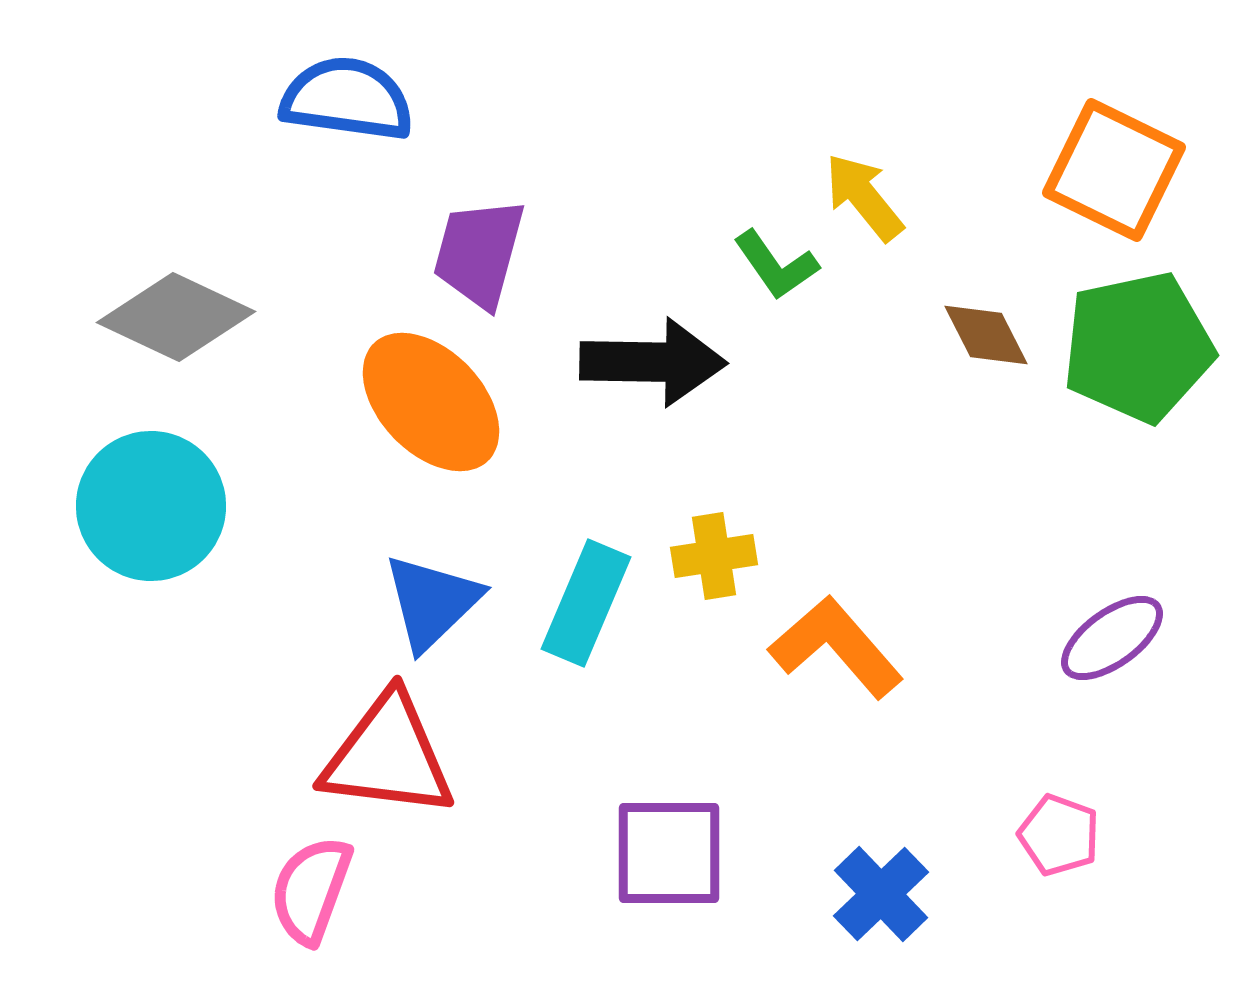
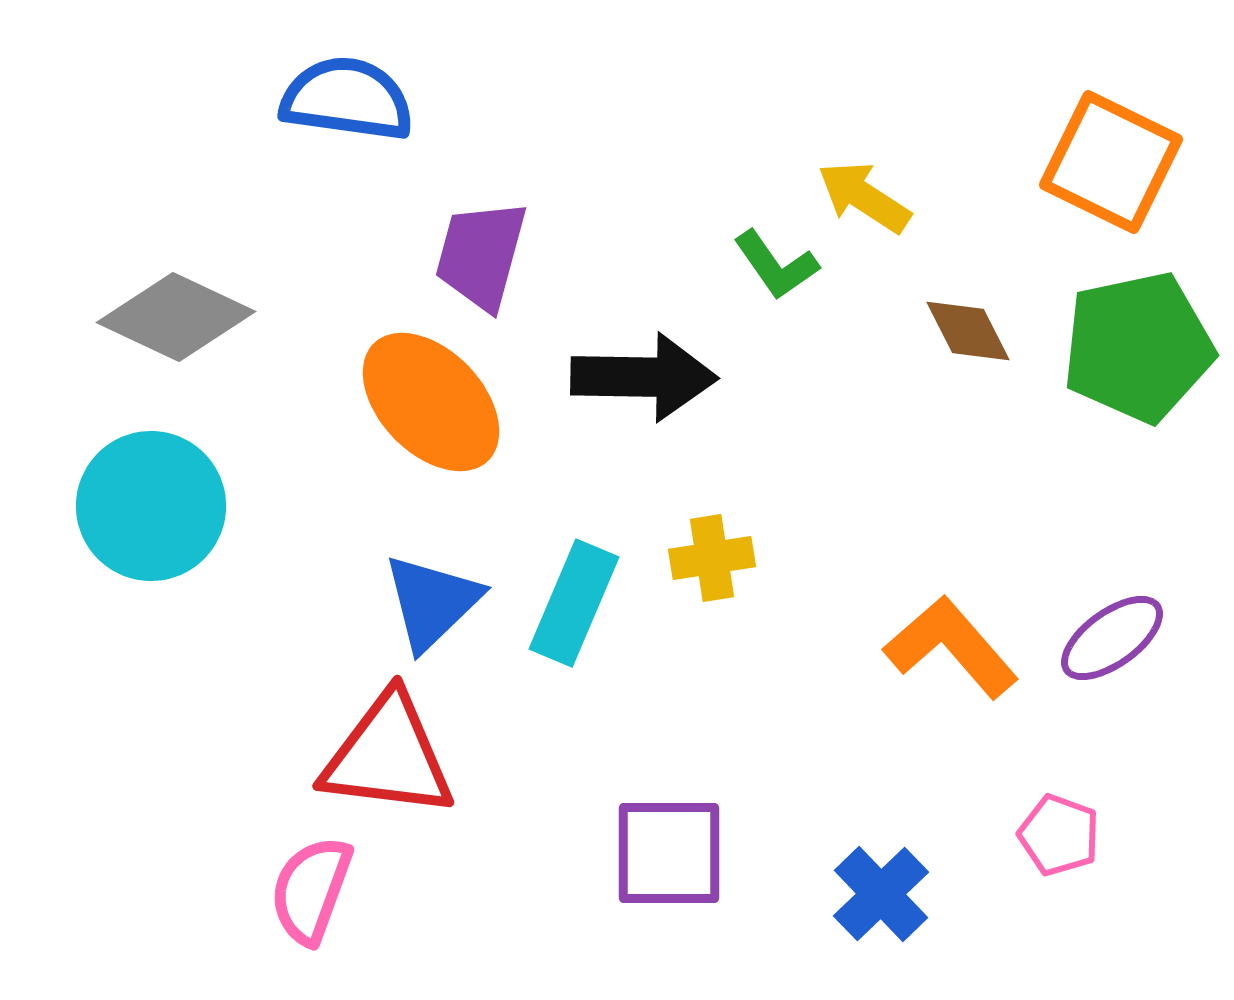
orange square: moved 3 px left, 8 px up
yellow arrow: rotated 18 degrees counterclockwise
purple trapezoid: moved 2 px right, 2 px down
brown diamond: moved 18 px left, 4 px up
black arrow: moved 9 px left, 15 px down
yellow cross: moved 2 px left, 2 px down
cyan rectangle: moved 12 px left
orange L-shape: moved 115 px right
